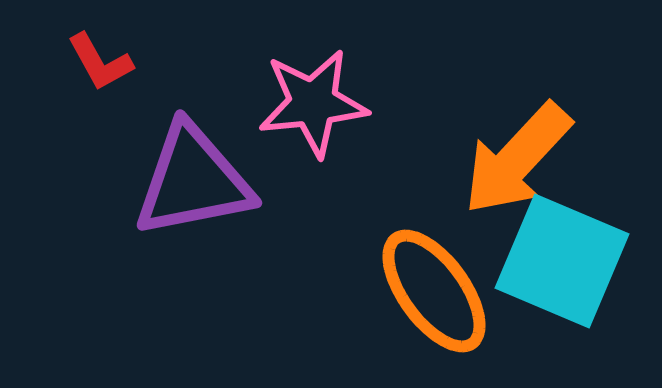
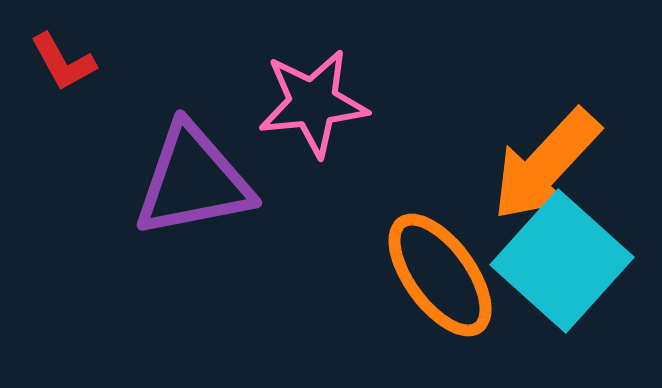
red L-shape: moved 37 px left
orange arrow: moved 29 px right, 6 px down
cyan square: rotated 19 degrees clockwise
orange ellipse: moved 6 px right, 16 px up
